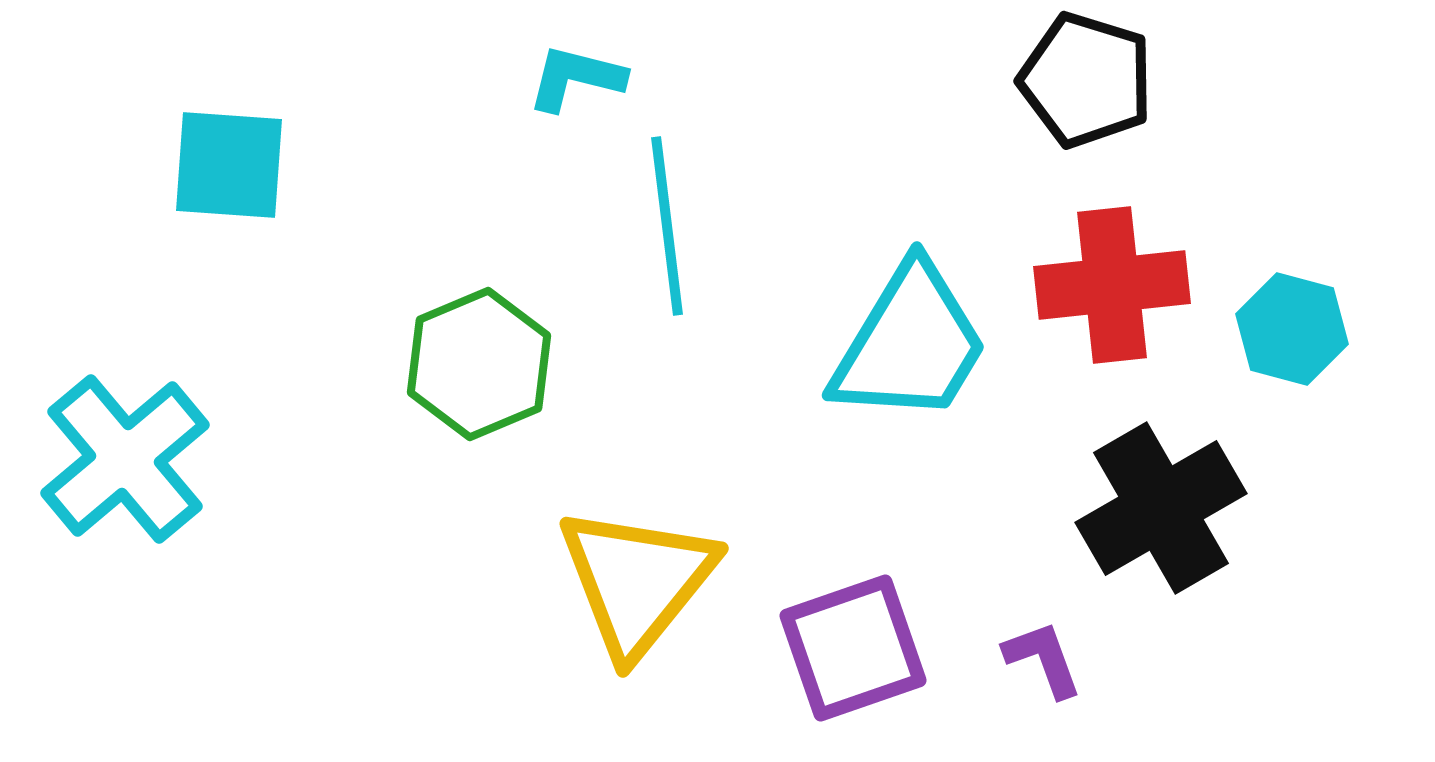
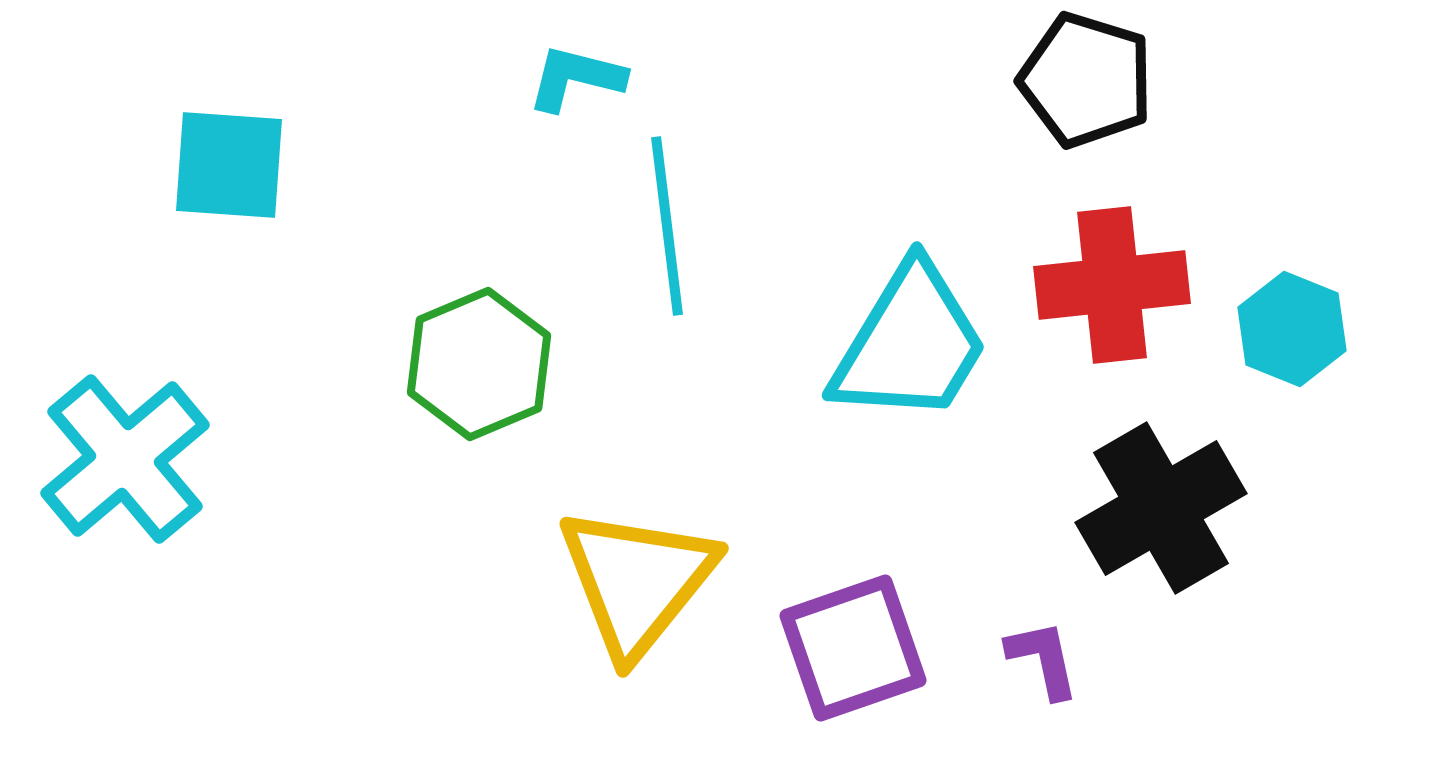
cyan hexagon: rotated 7 degrees clockwise
purple L-shape: rotated 8 degrees clockwise
